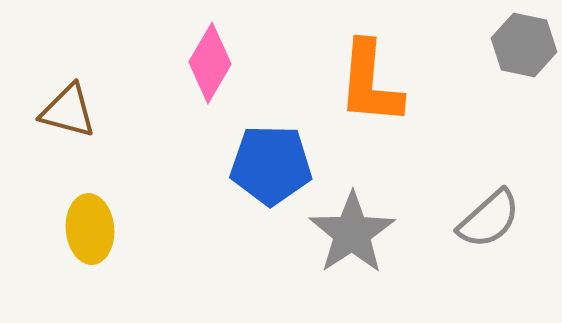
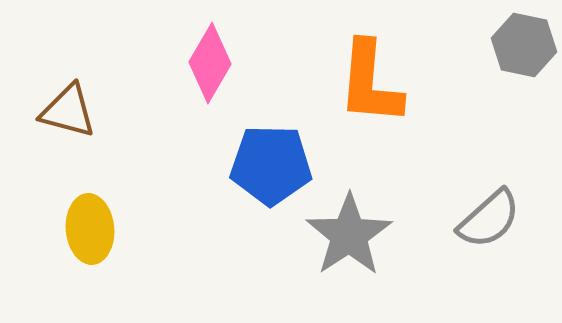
gray star: moved 3 px left, 2 px down
